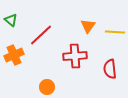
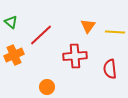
green triangle: moved 2 px down
